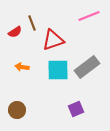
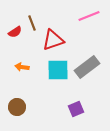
brown circle: moved 3 px up
